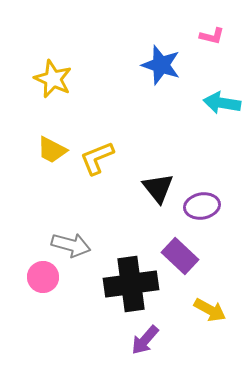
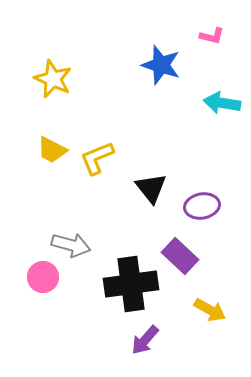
black triangle: moved 7 px left
